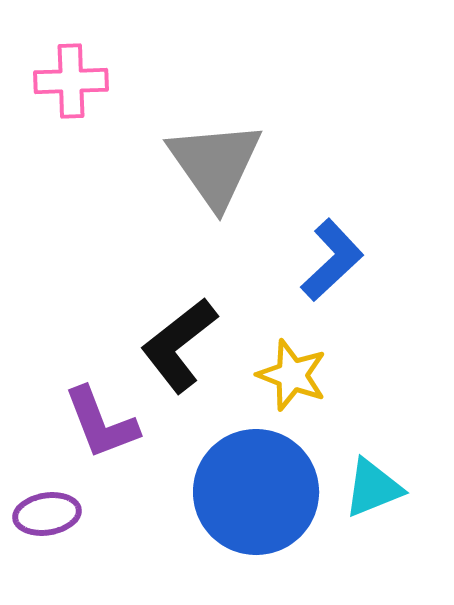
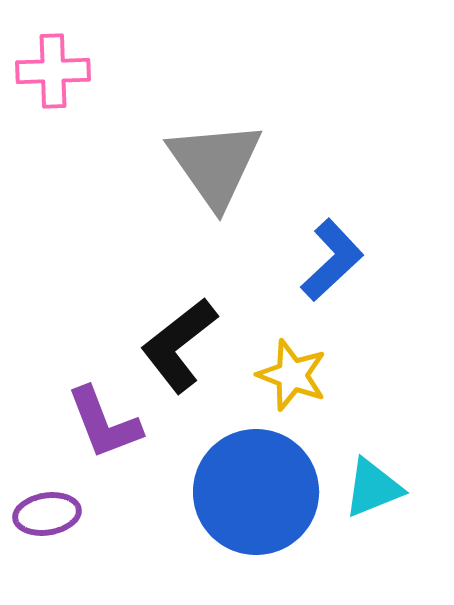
pink cross: moved 18 px left, 10 px up
purple L-shape: moved 3 px right
